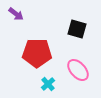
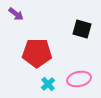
black square: moved 5 px right
pink ellipse: moved 1 px right, 9 px down; rotated 60 degrees counterclockwise
